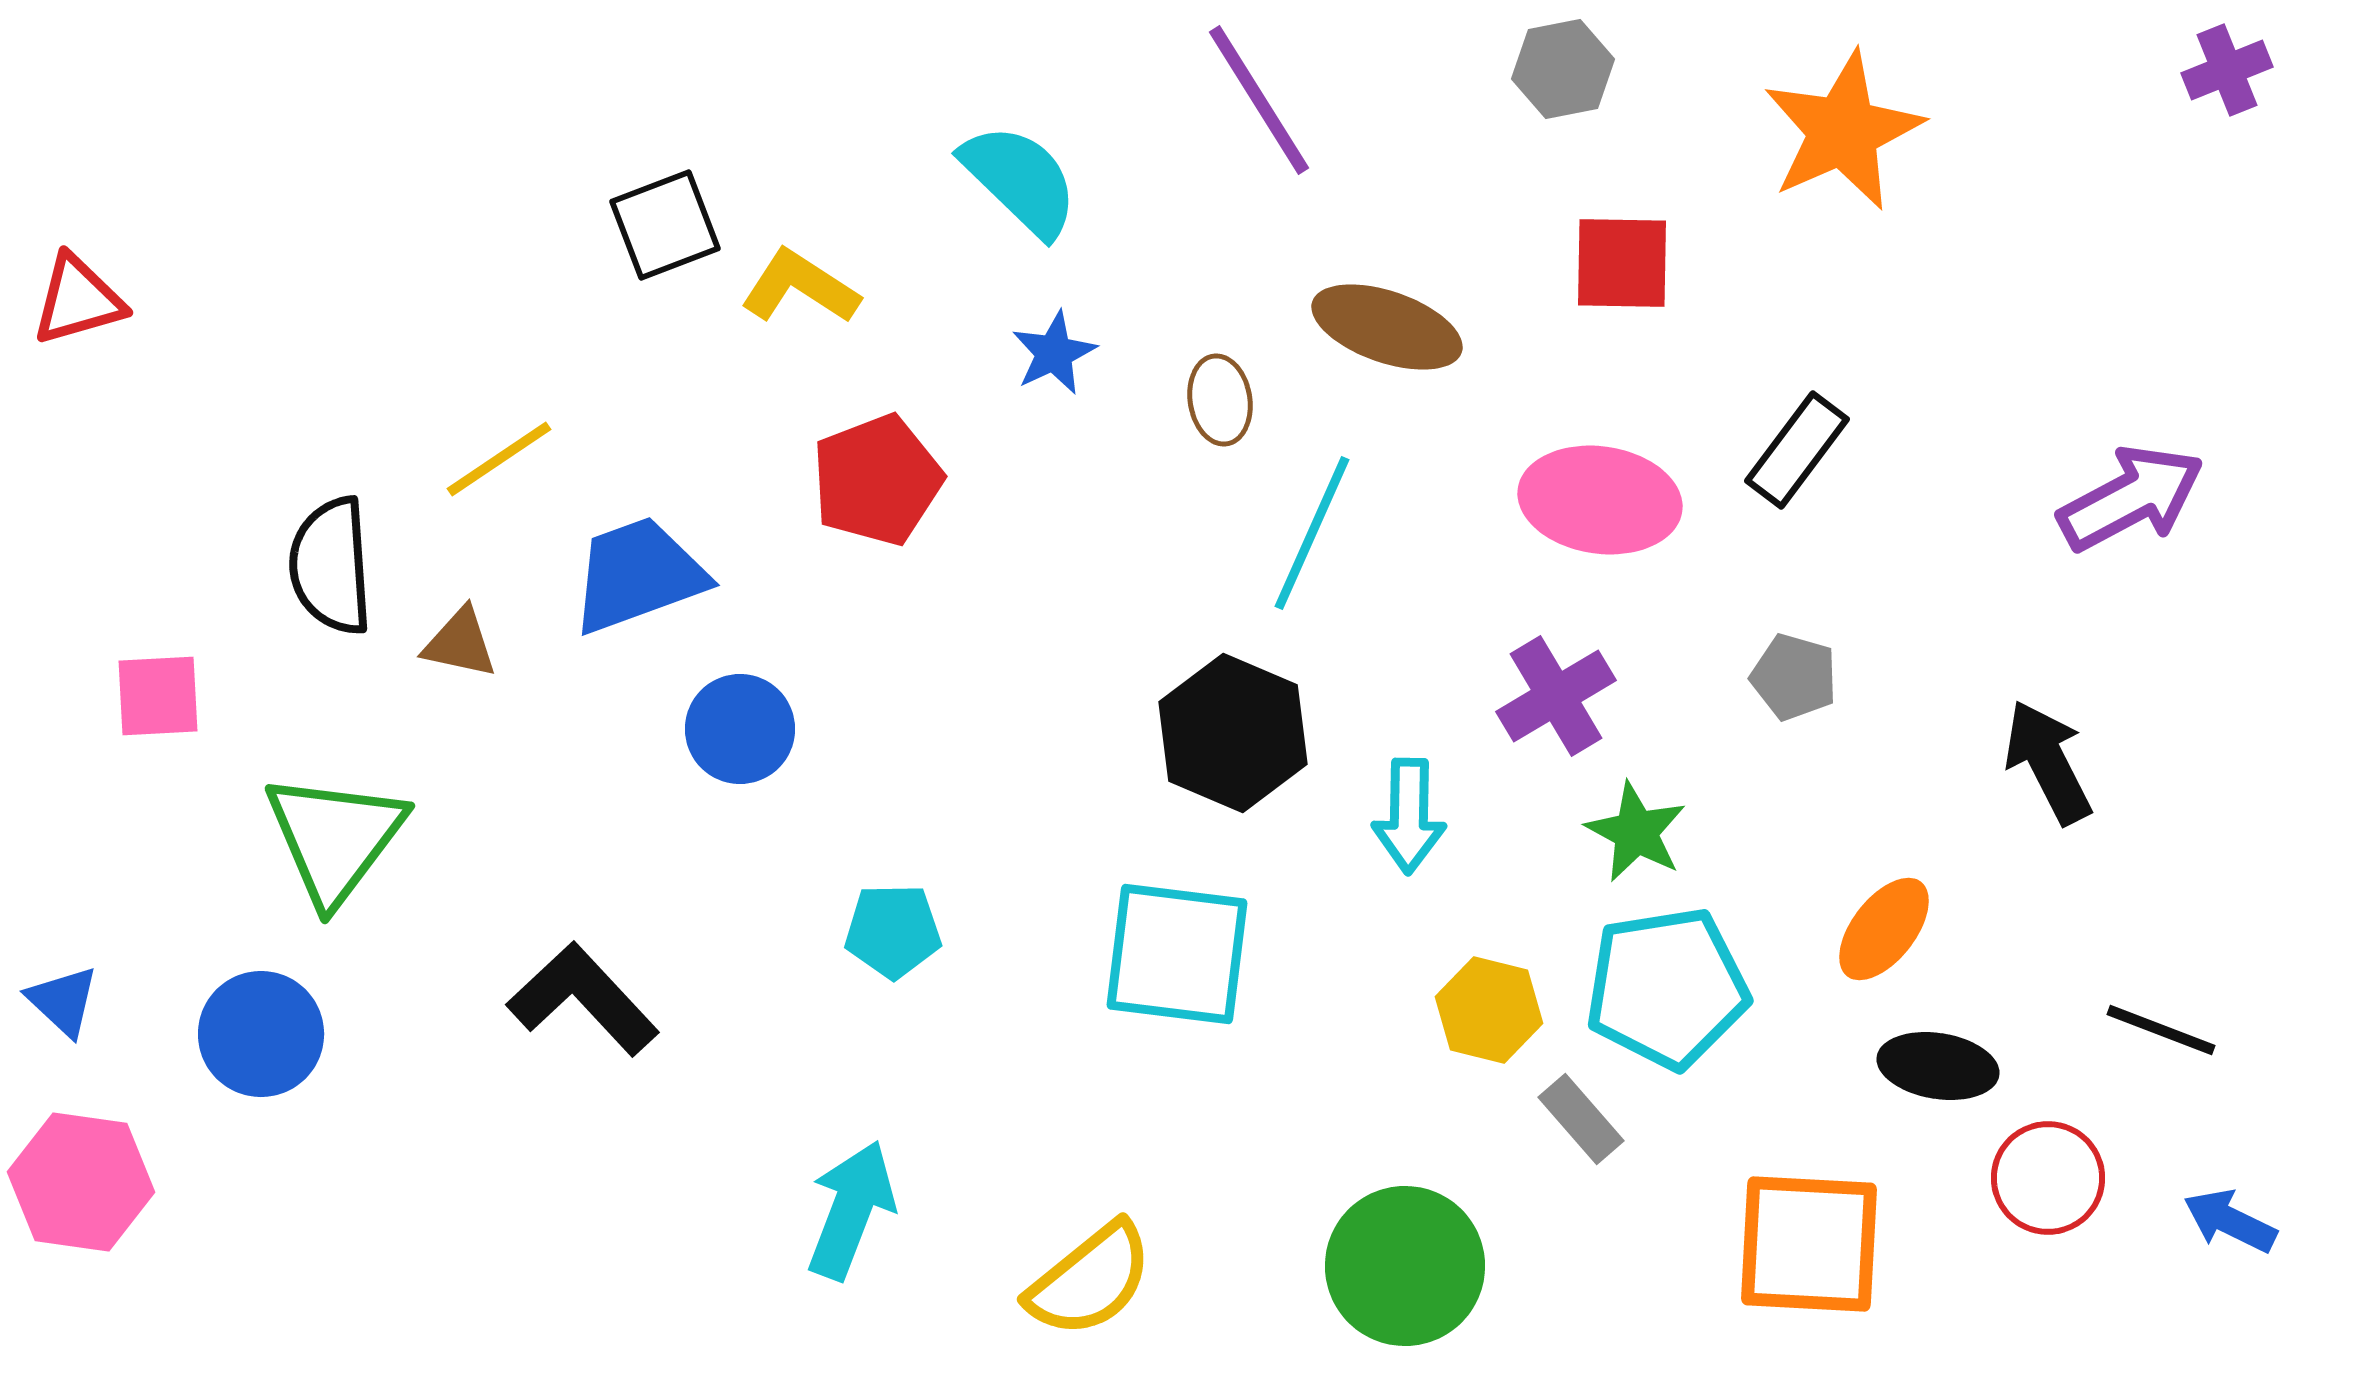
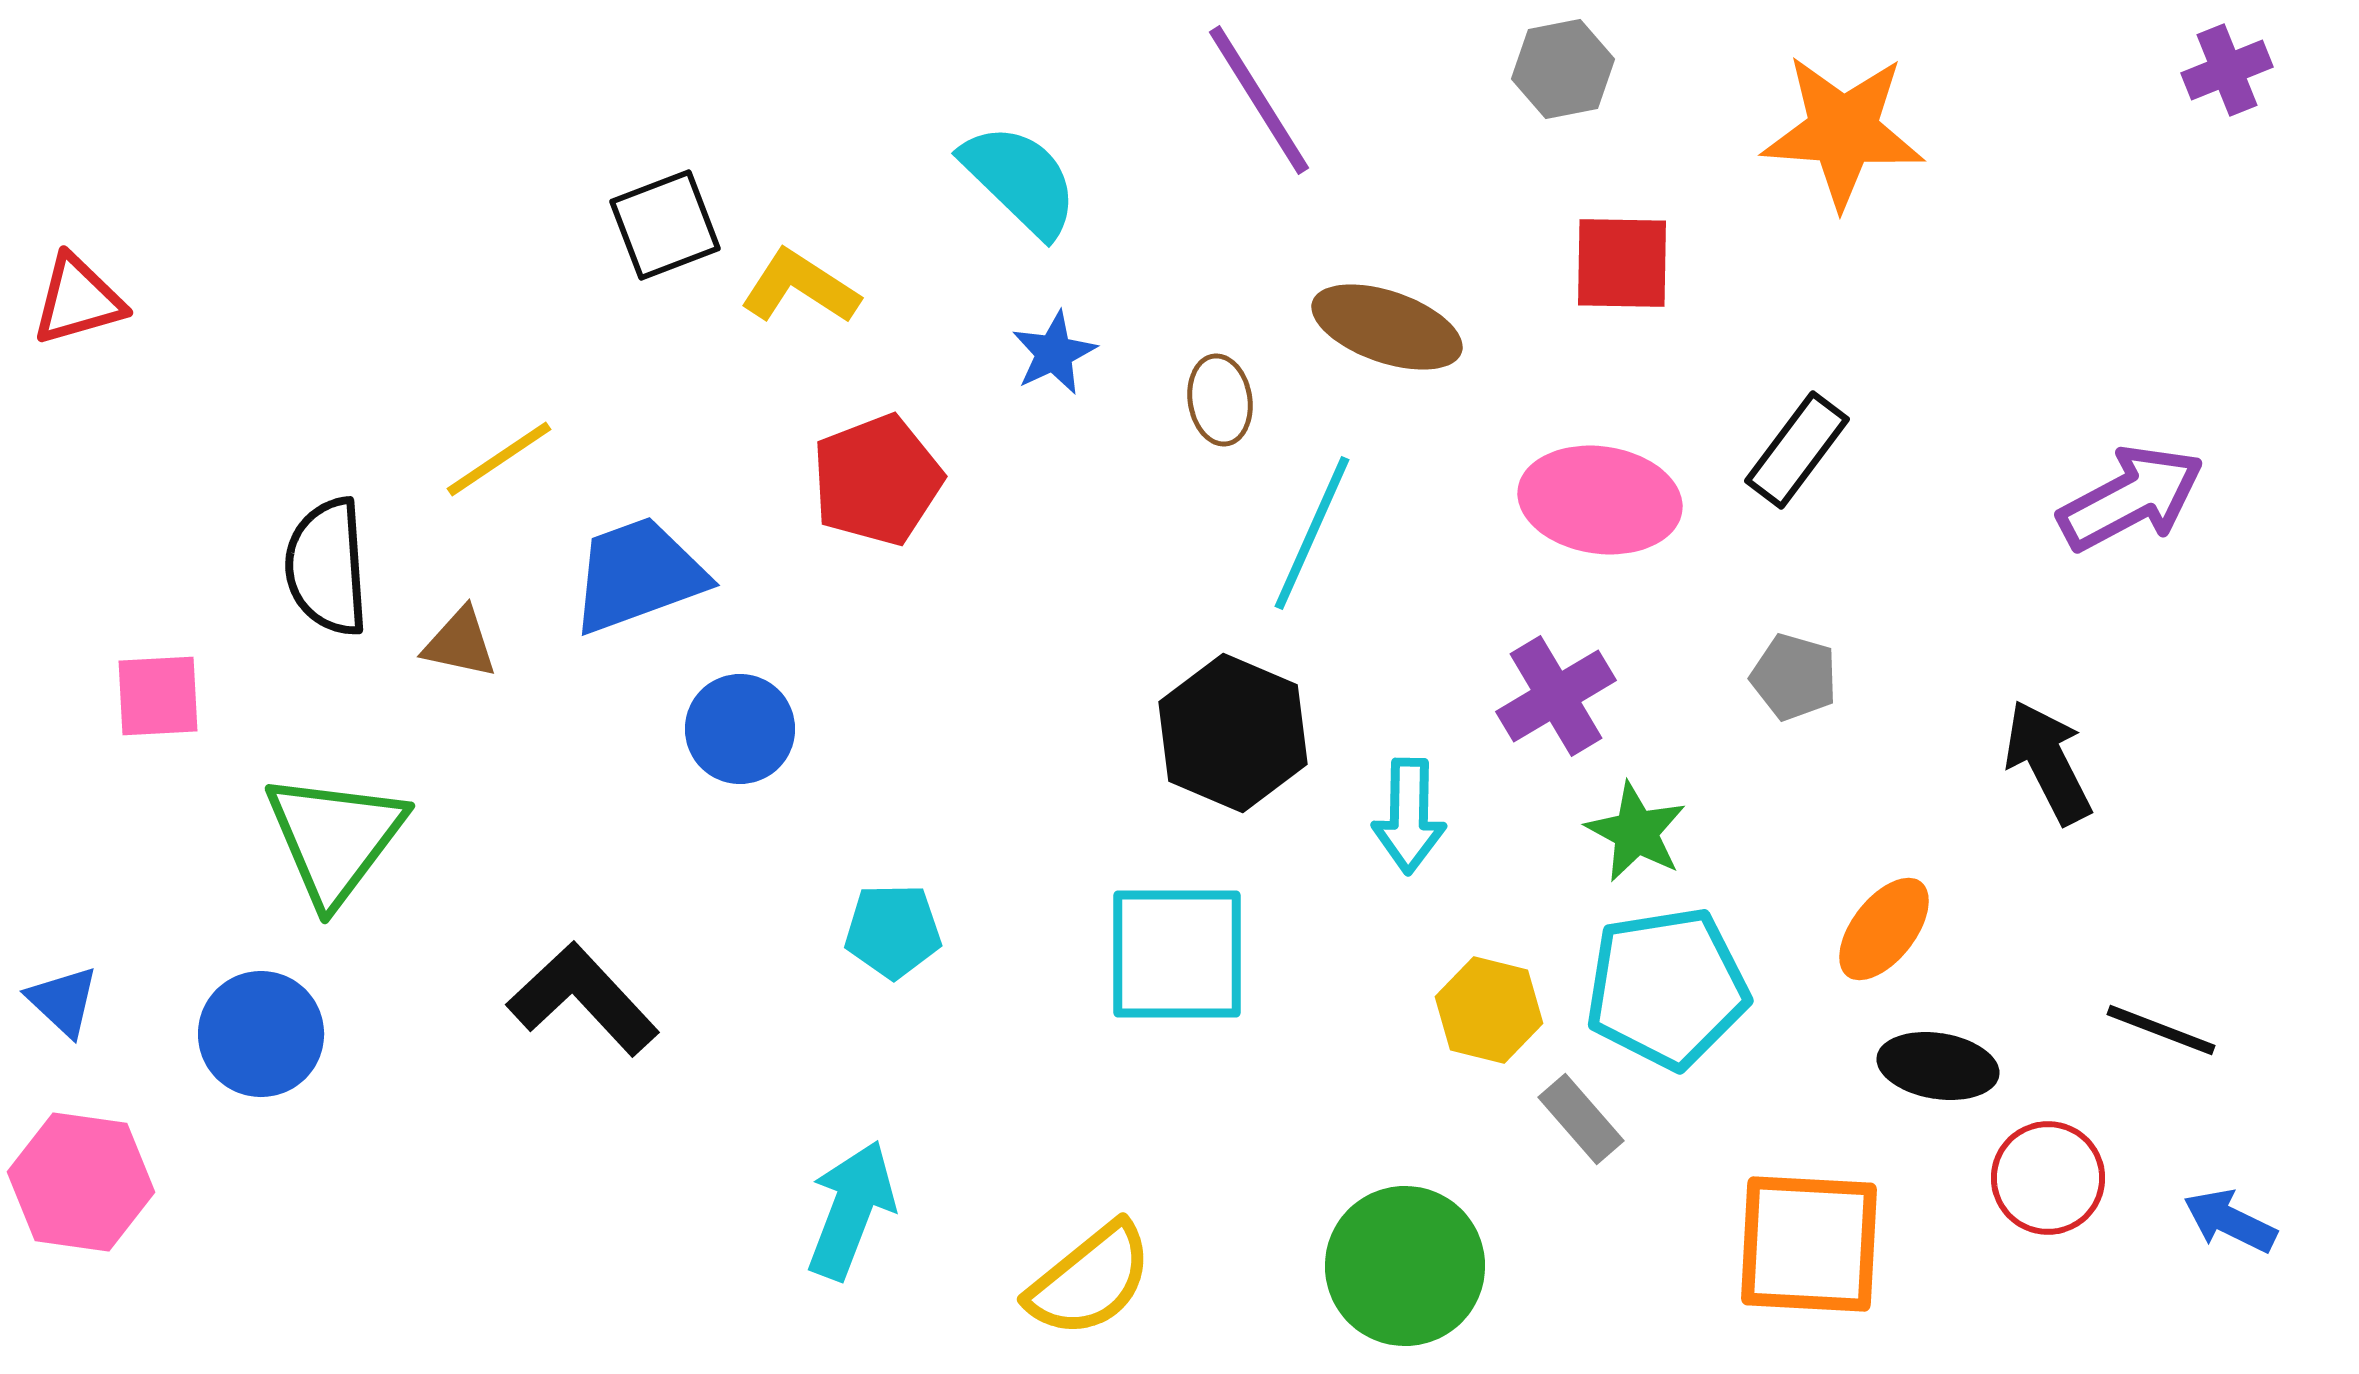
orange star at (1843, 131): rotated 28 degrees clockwise
black semicircle at (331, 566): moved 4 px left, 1 px down
cyan square at (1177, 954): rotated 7 degrees counterclockwise
